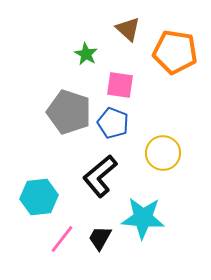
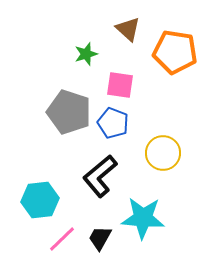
green star: rotated 25 degrees clockwise
cyan hexagon: moved 1 px right, 3 px down
pink line: rotated 8 degrees clockwise
